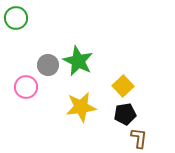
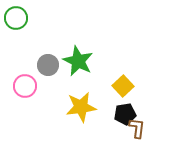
pink circle: moved 1 px left, 1 px up
brown L-shape: moved 2 px left, 10 px up
